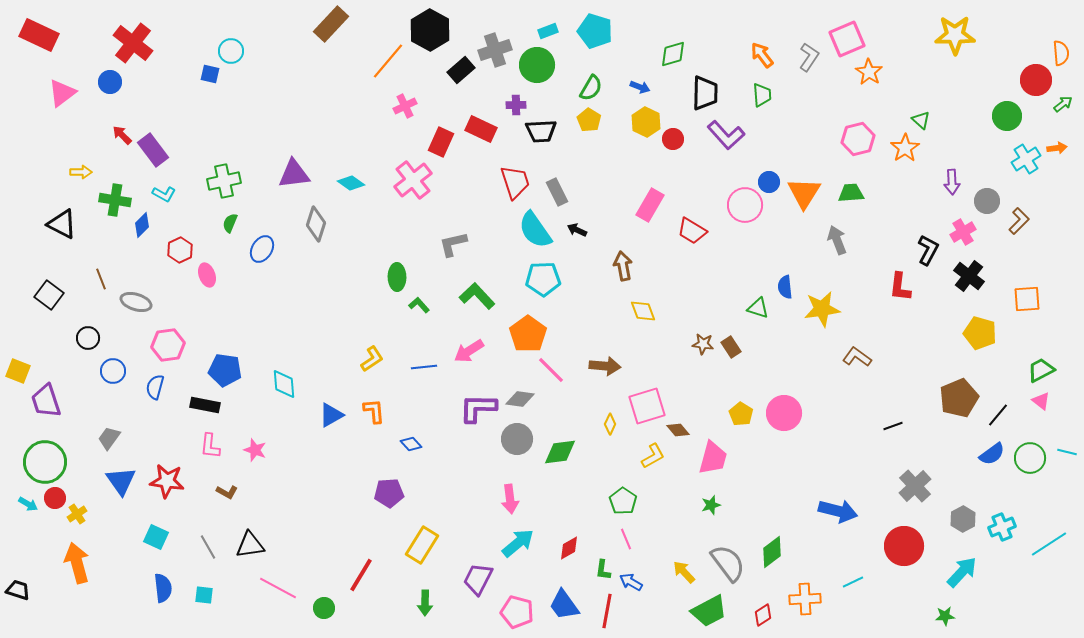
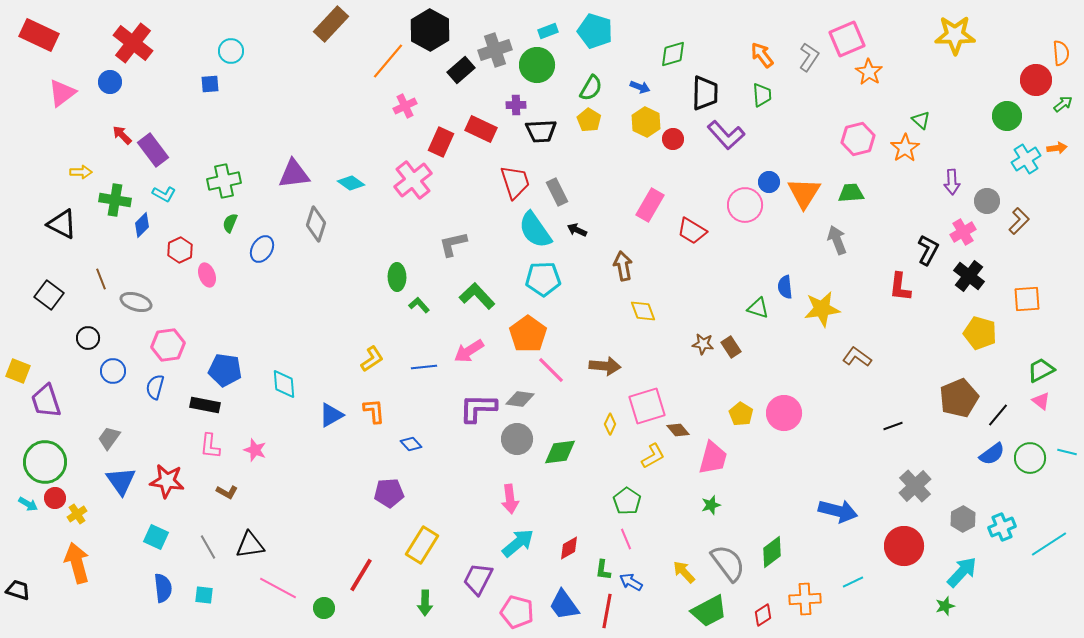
blue square at (210, 74): moved 10 px down; rotated 18 degrees counterclockwise
green pentagon at (623, 501): moved 4 px right
green star at (945, 616): moved 10 px up; rotated 12 degrees counterclockwise
